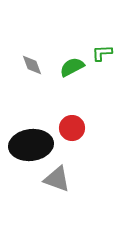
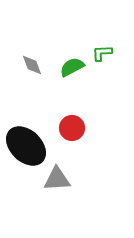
black ellipse: moved 5 px left, 1 px down; rotated 51 degrees clockwise
gray triangle: rotated 24 degrees counterclockwise
